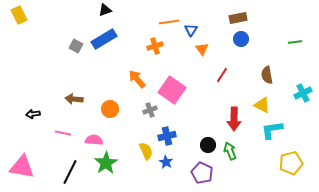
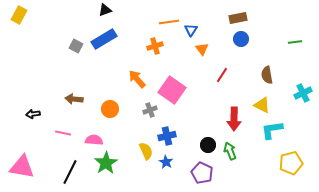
yellow rectangle: rotated 54 degrees clockwise
